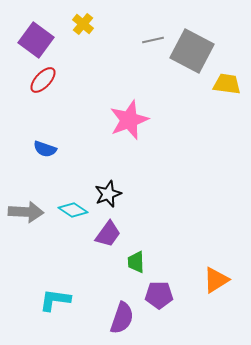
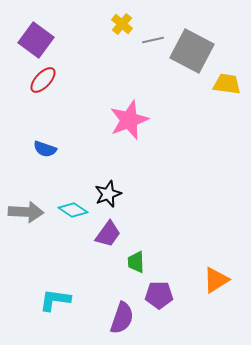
yellow cross: moved 39 px right
